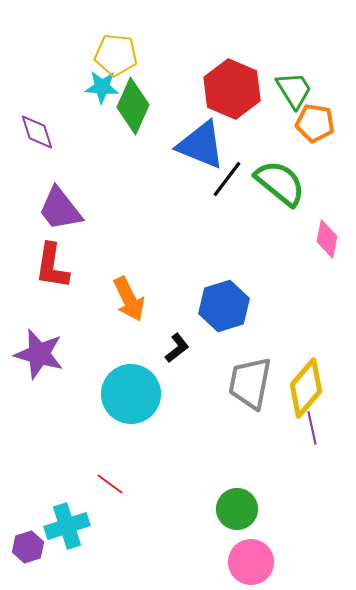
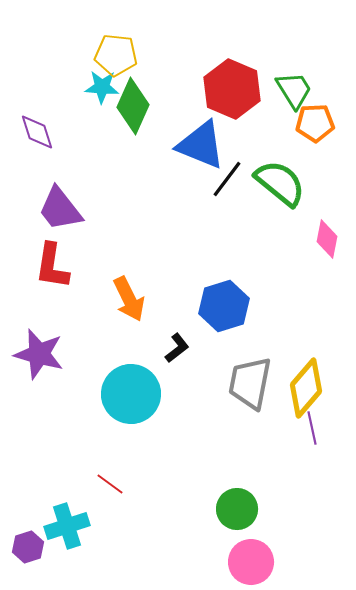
orange pentagon: rotated 12 degrees counterclockwise
